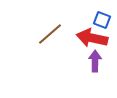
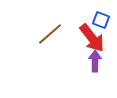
blue square: moved 1 px left
red arrow: rotated 140 degrees counterclockwise
